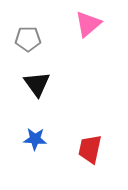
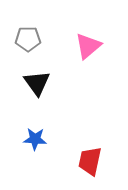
pink triangle: moved 22 px down
black triangle: moved 1 px up
red trapezoid: moved 12 px down
